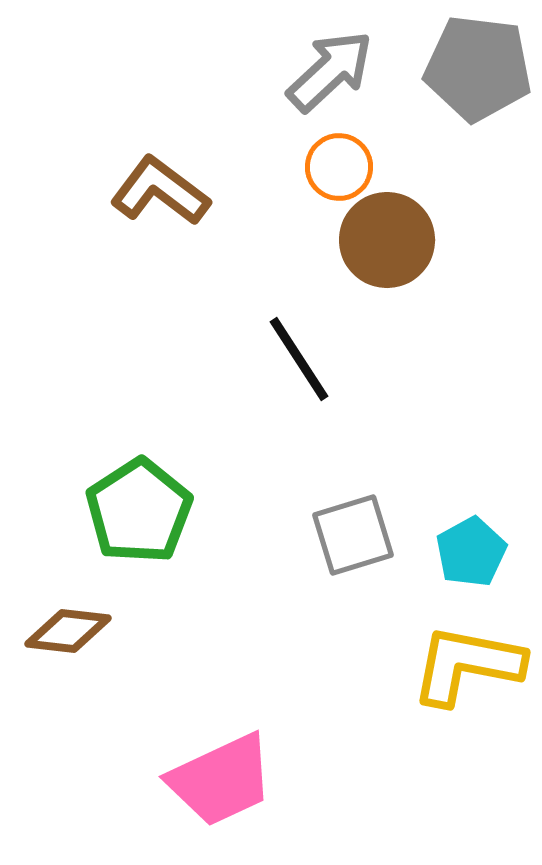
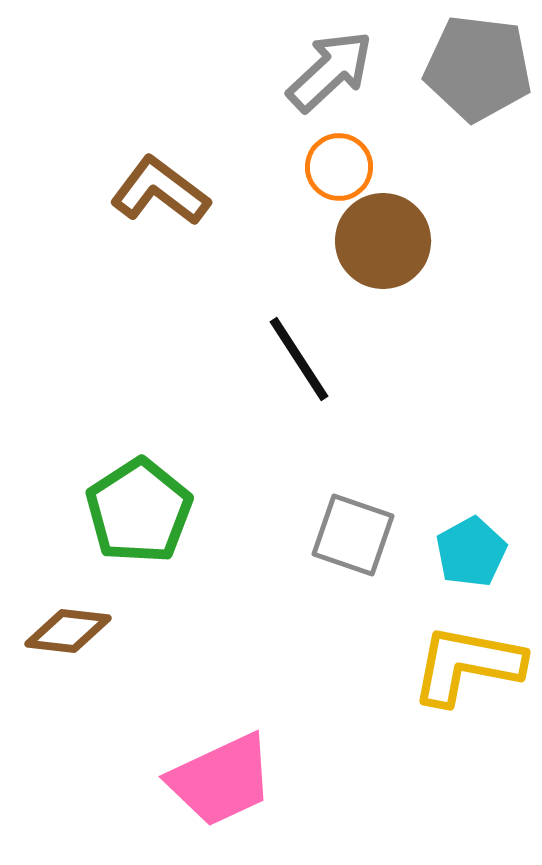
brown circle: moved 4 px left, 1 px down
gray square: rotated 36 degrees clockwise
